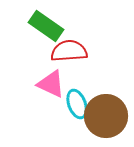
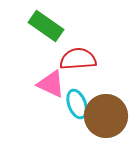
red semicircle: moved 9 px right, 8 px down
